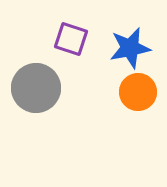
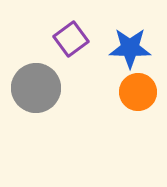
purple square: rotated 36 degrees clockwise
blue star: rotated 12 degrees clockwise
